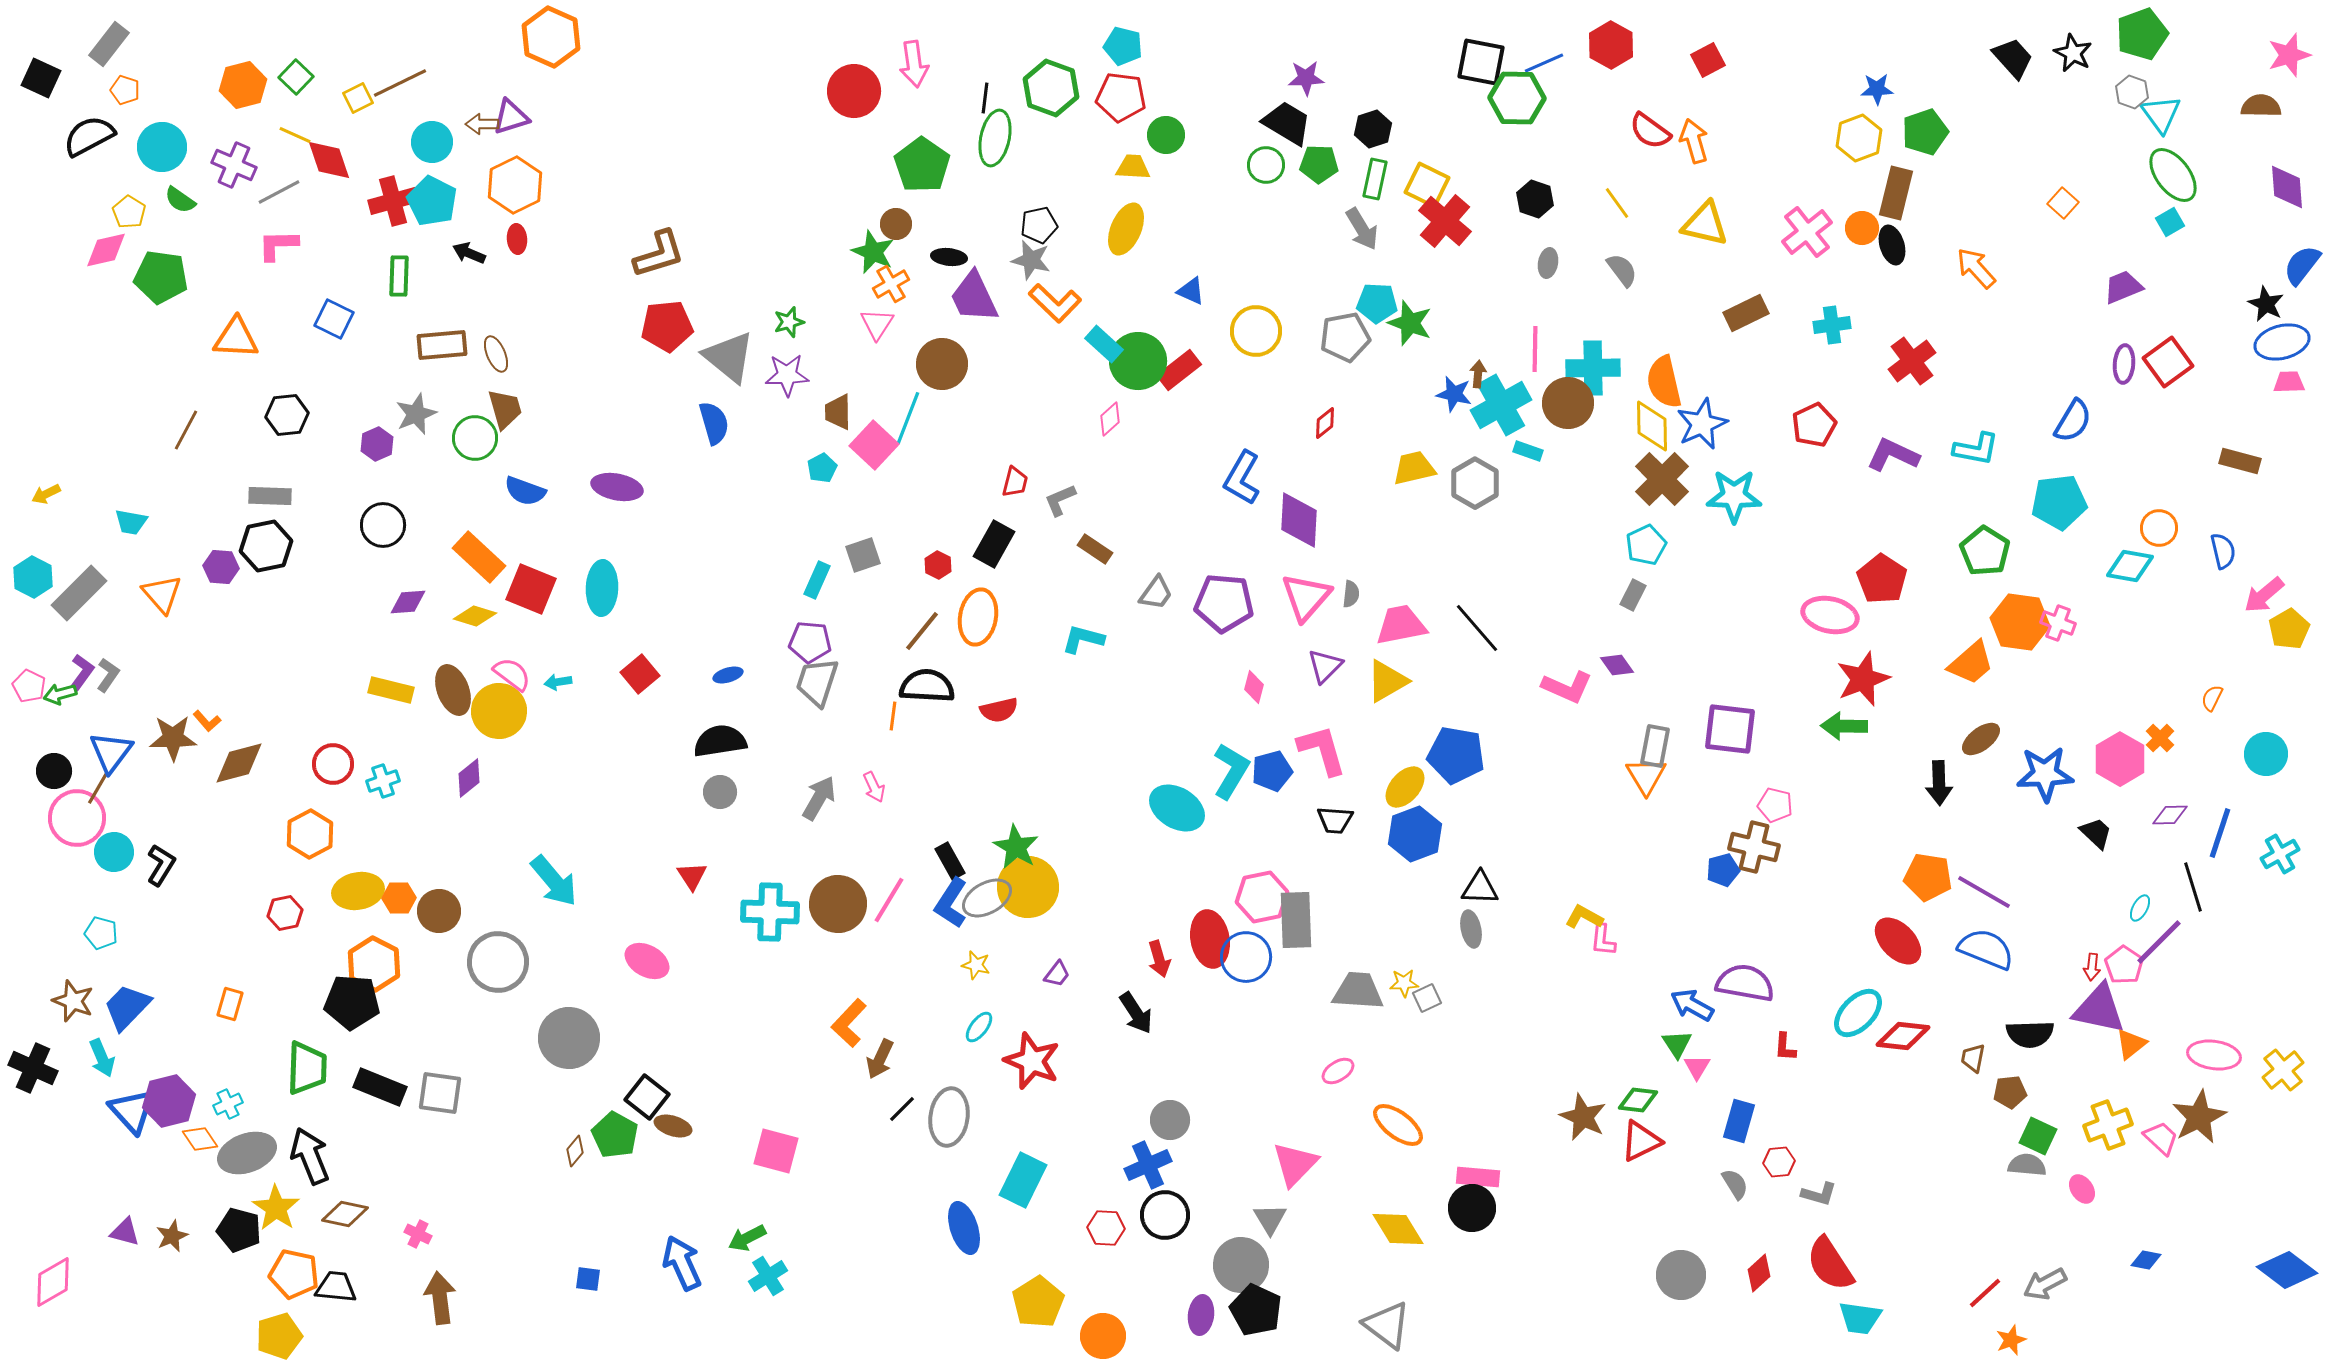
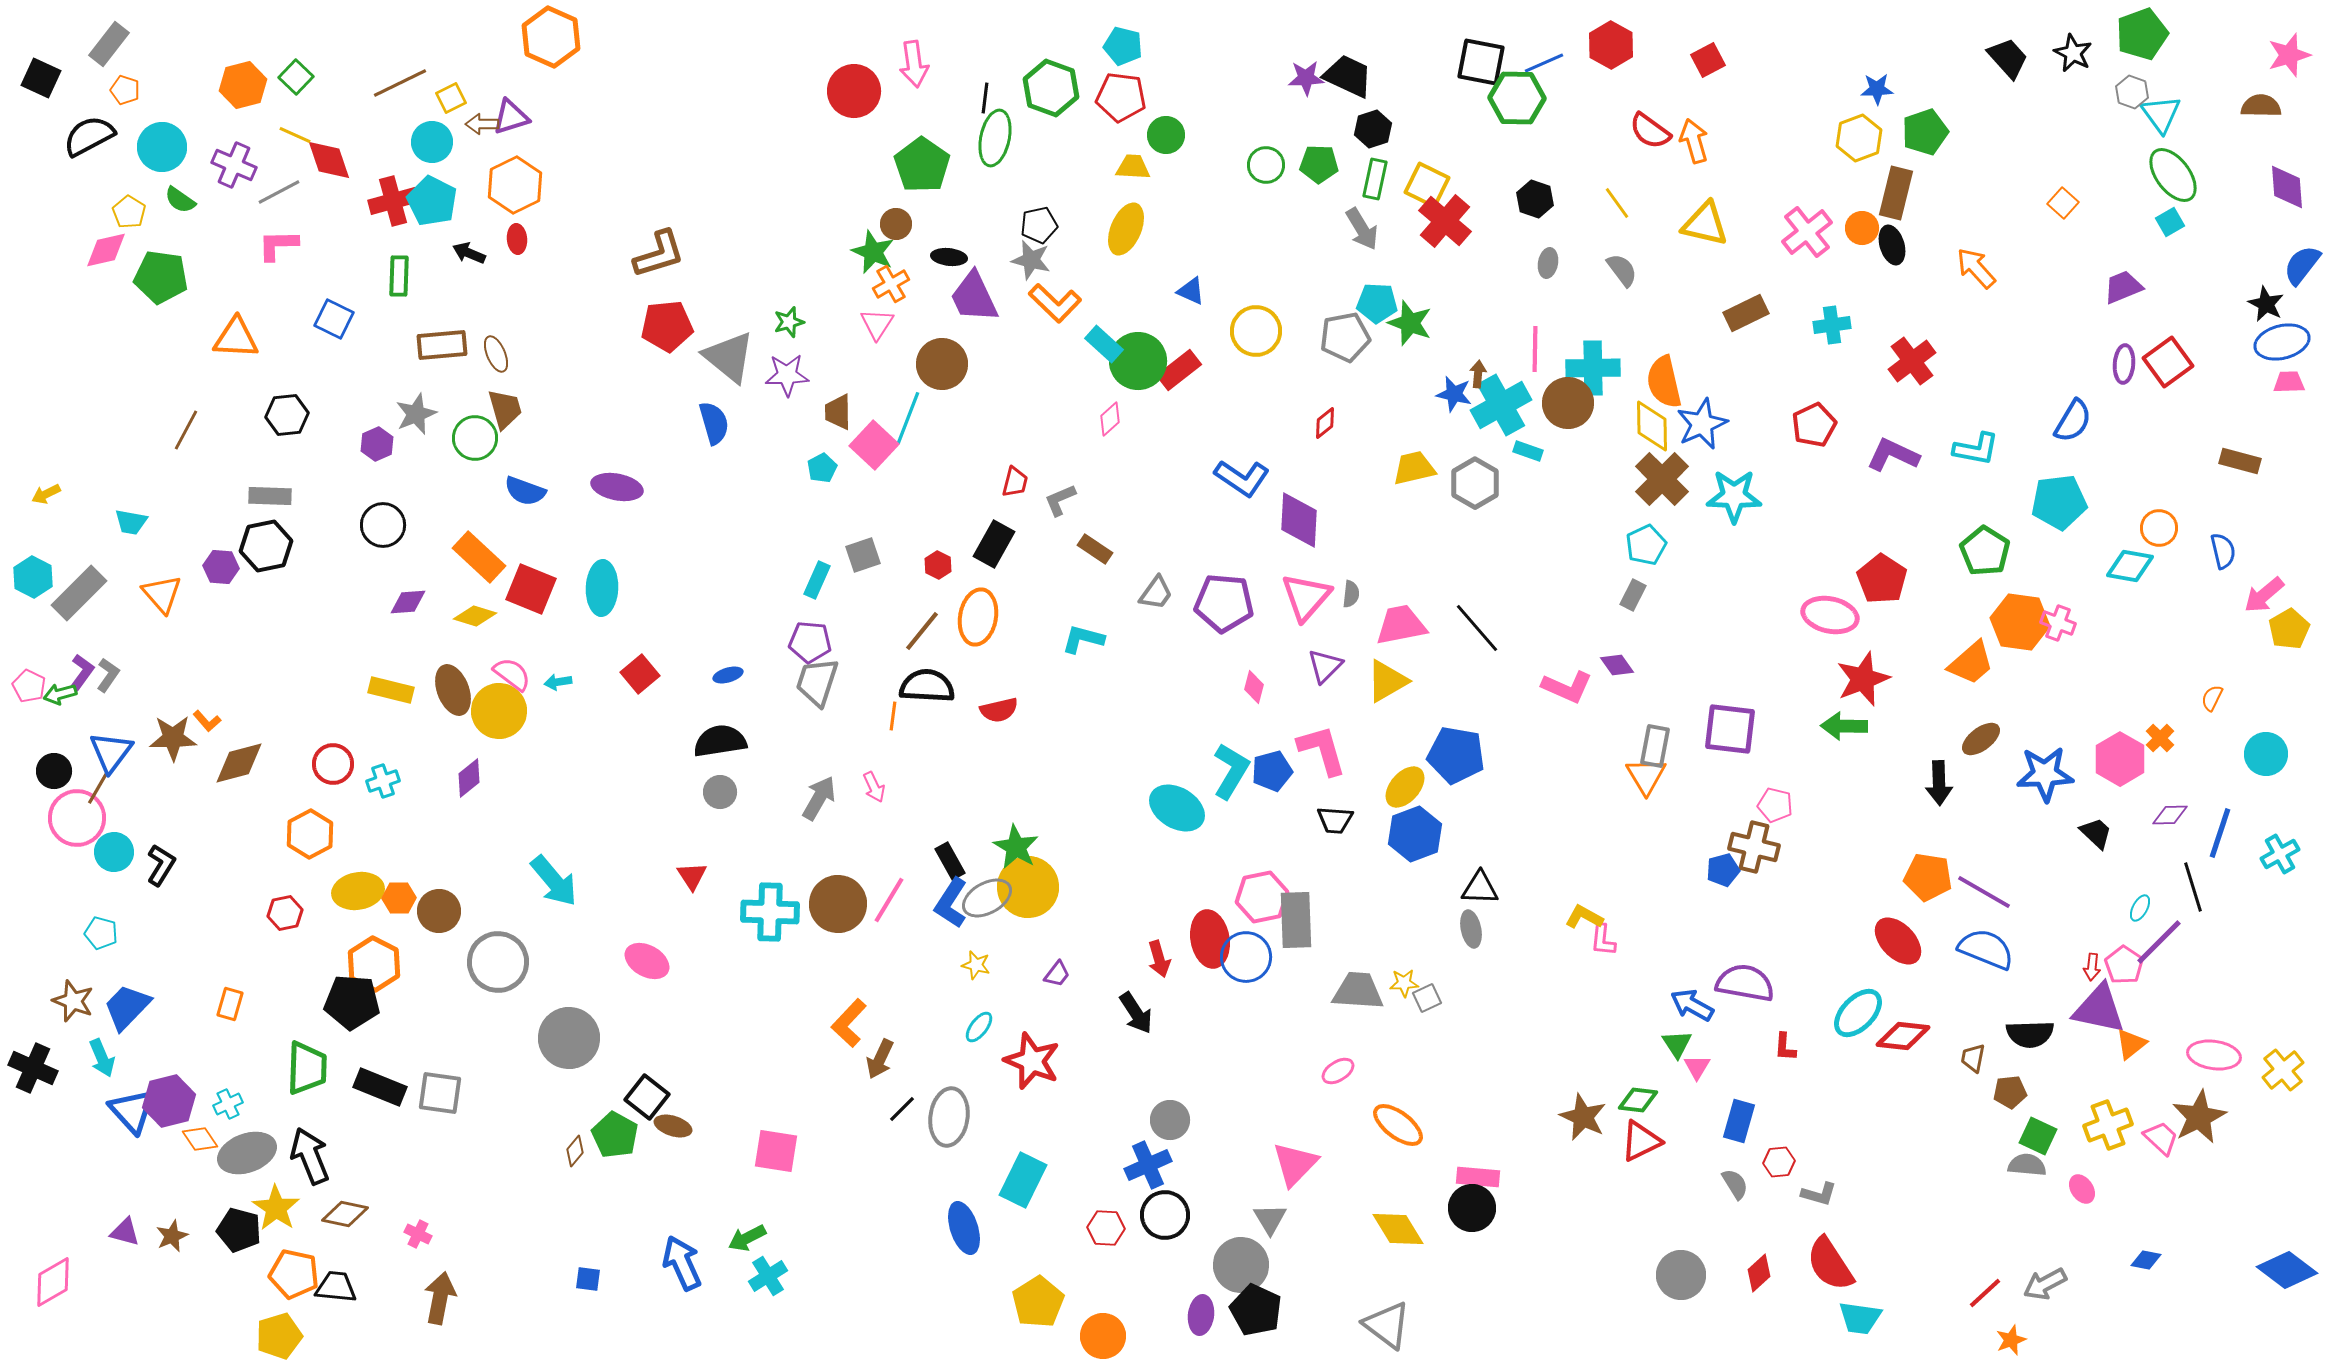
black trapezoid at (2013, 58): moved 5 px left
yellow square at (358, 98): moved 93 px right
black trapezoid at (1287, 123): moved 61 px right, 47 px up; rotated 6 degrees counterclockwise
blue L-shape at (1242, 478): rotated 86 degrees counterclockwise
pink square at (776, 1151): rotated 6 degrees counterclockwise
brown arrow at (440, 1298): rotated 18 degrees clockwise
